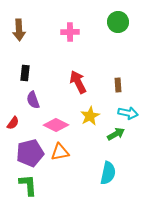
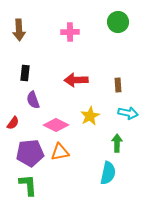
red arrow: moved 2 px left, 2 px up; rotated 65 degrees counterclockwise
green arrow: moved 1 px right, 9 px down; rotated 60 degrees counterclockwise
purple pentagon: rotated 8 degrees clockwise
